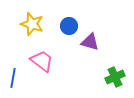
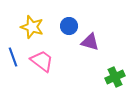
yellow star: moved 3 px down
blue line: moved 21 px up; rotated 30 degrees counterclockwise
